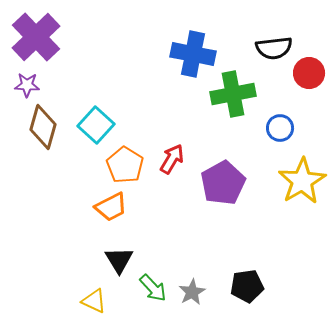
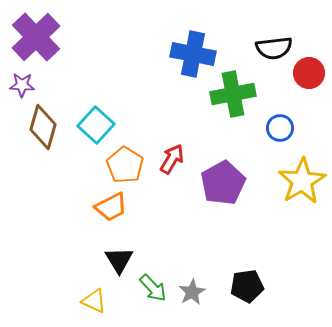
purple star: moved 5 px left
